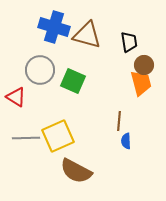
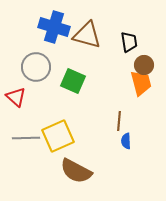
gray circle: moved 4 px left, 3 px up
red triangle: rotated 10 degrees clockwise
